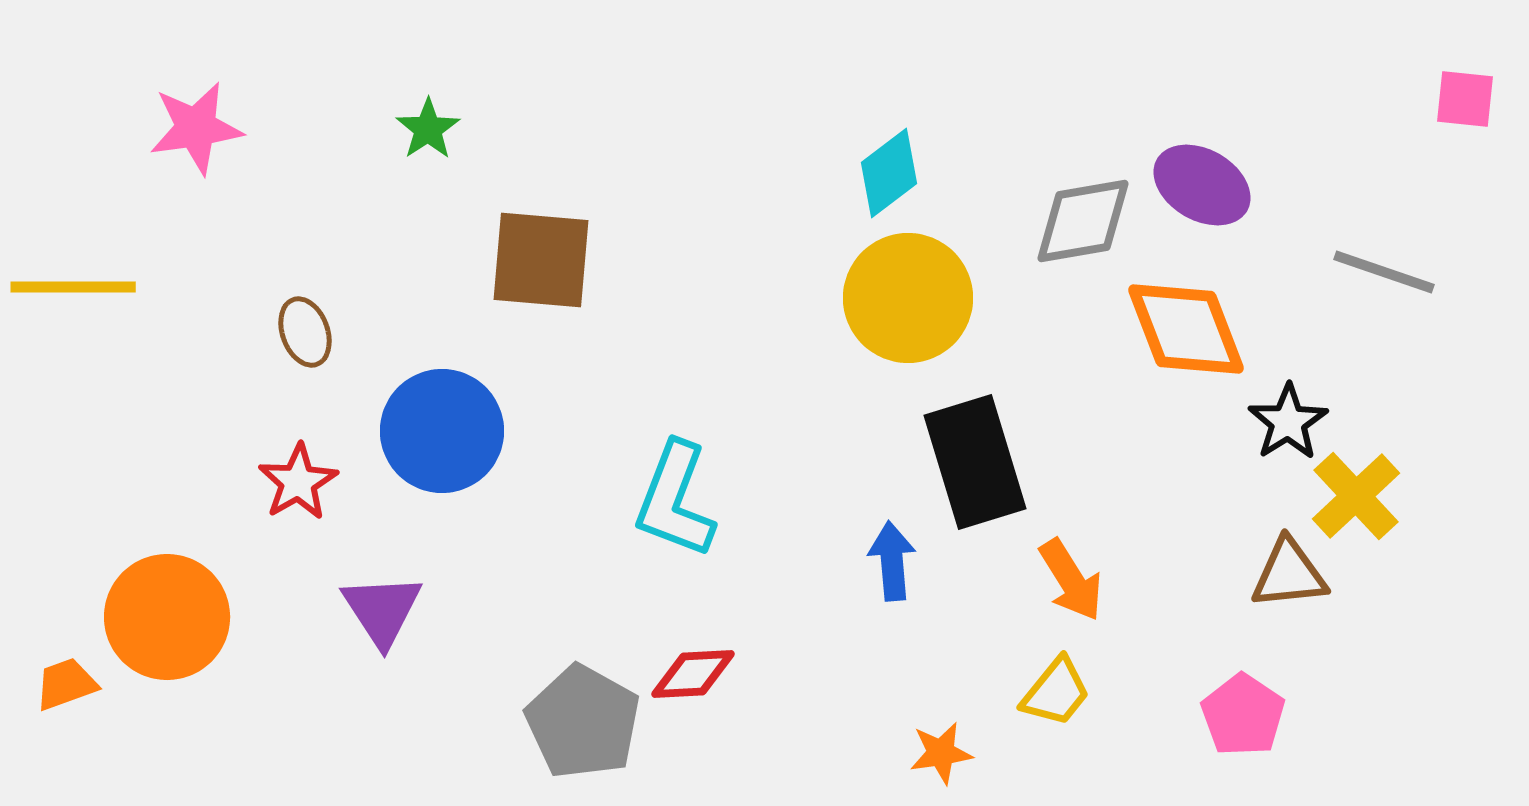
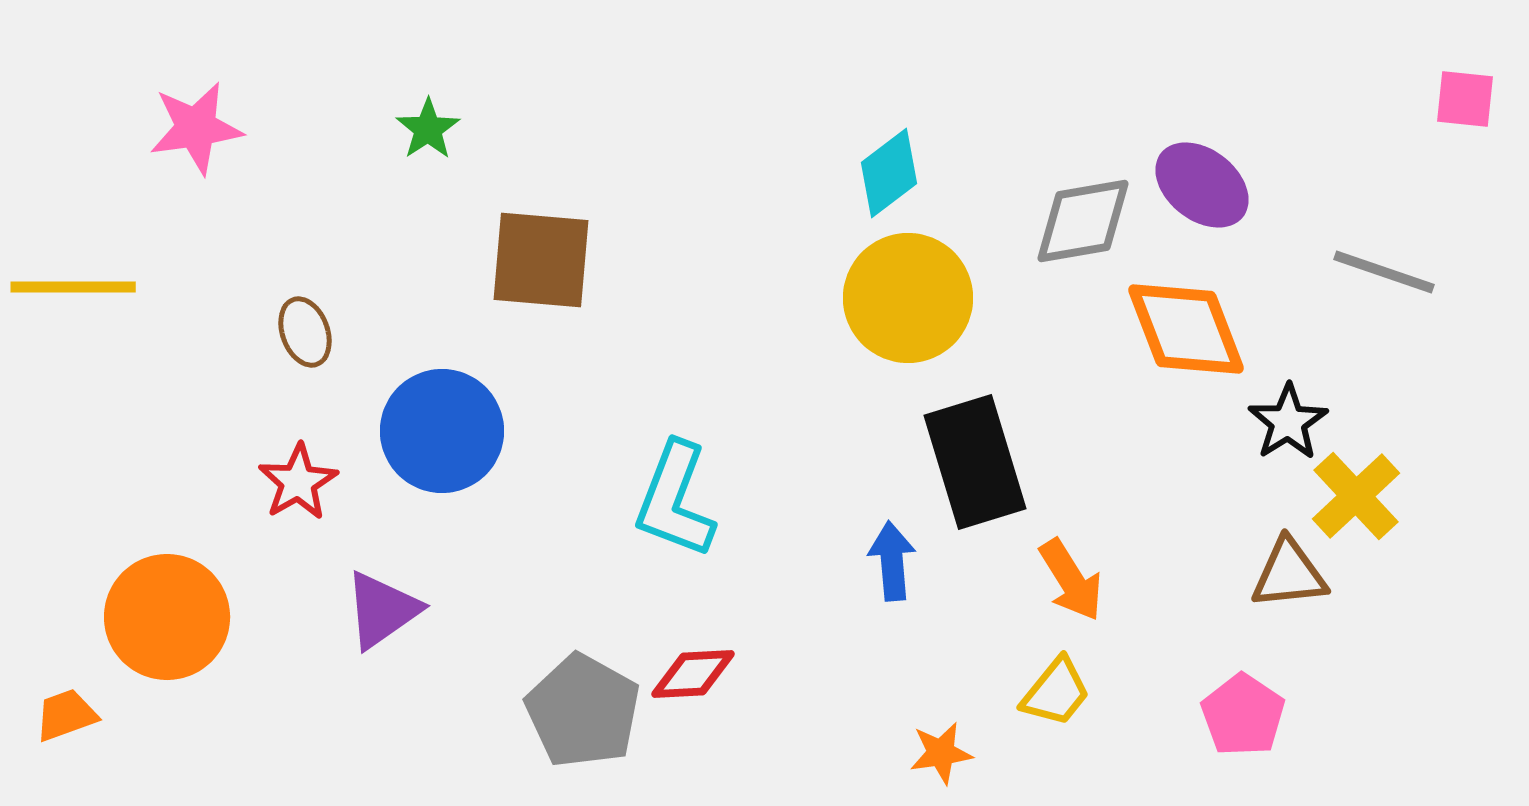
purple ellipse: rotated 8 degrees clockwise
purple triangle: rotated 28 degrees clockwise
orange trapezoid: moved 31 px down
gray pentagon: moved 11 px up
